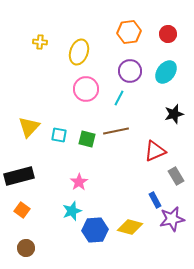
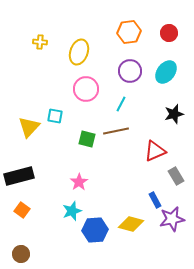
red circle: moved 1 px right, 1 px up
cyan line: moved 2 px right, 6 px down
cyan square: moved 4 px left, 19 px up
yellow diamond: moved 1 px right, 3 px up
brown circle: moved 5 px left, 6 px down
